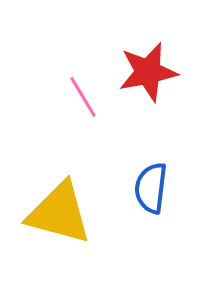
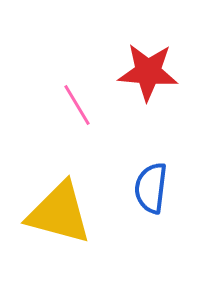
red star: rotated 16 degrees clockwise
pink line: moved 6 px left, 8 px down
